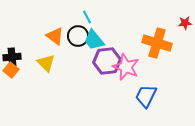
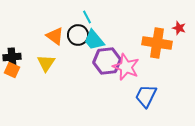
red star: moved 6 px left, 5 px down; rotated 24 degrees clockwise
black circle: moved 1 px up
orange cross: rotated 8 degrees counterclockwise
yellow triangle: rotated 18 degrees clockwise
orange square: moved 1 px right; rotated 14 degrees counterclockwise
